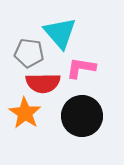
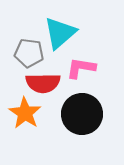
cyan triangle: rotated 30 degrees clockwise
black circle: moved 2 px up
